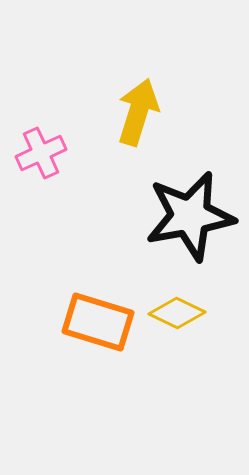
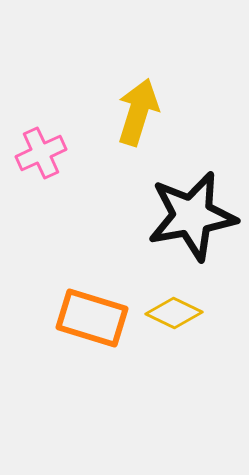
black star: moved 2 px right
yellow diamond: moved 3 px left
orange rectangle: moved 6 px left, 4 px up
